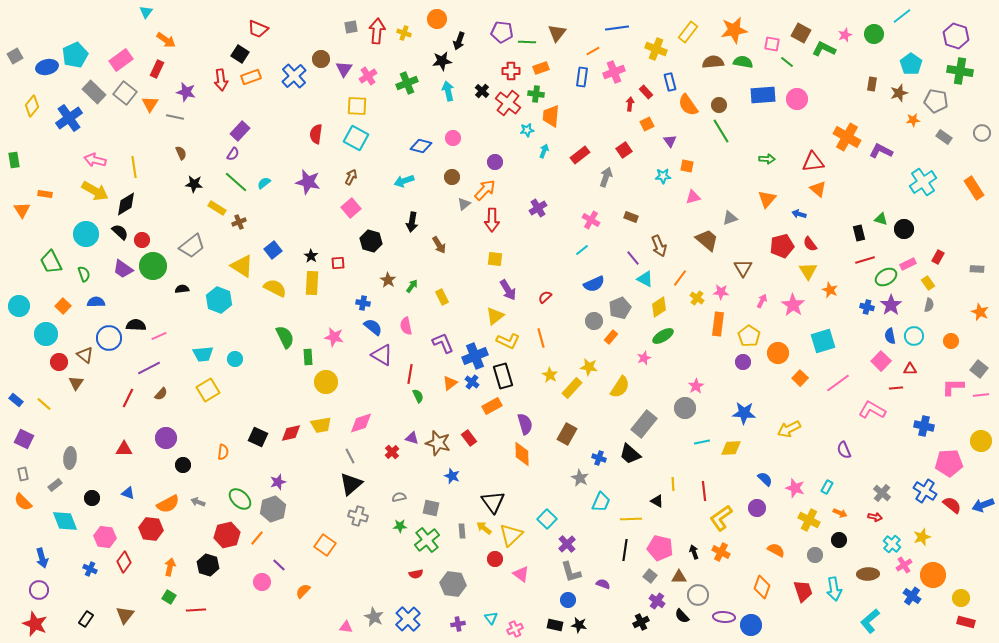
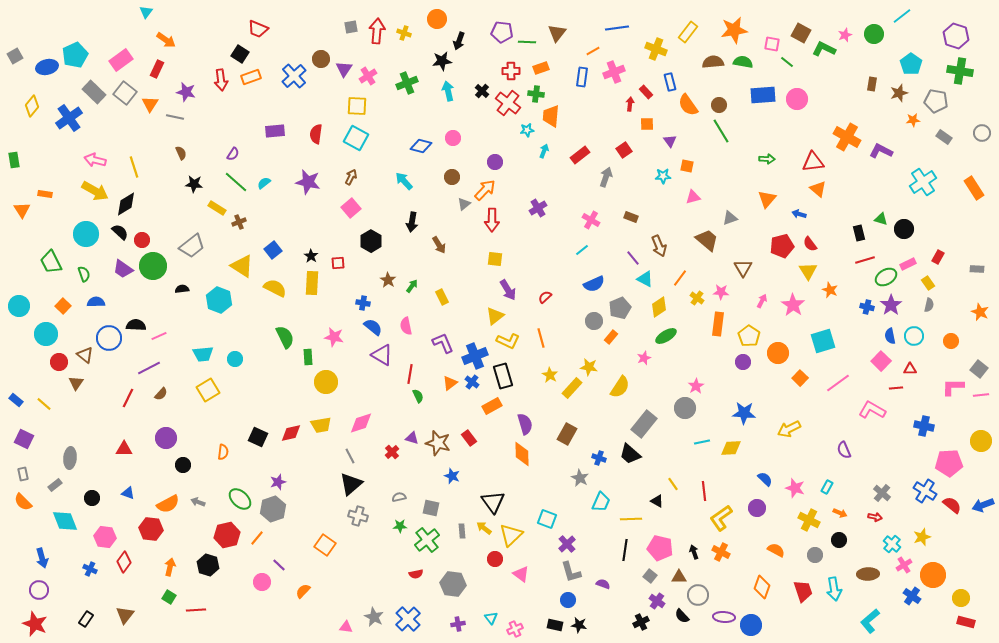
orange square at (647, 124): rotated 24 degrees clockwise
purple rectangle at (240, 131): moved 35 px right; rotated 42 degrees clockwise
yellow line at (134, 167): rotated 10 degrees counterclockwise
cyan arrow at (404, 181): rotated 66 degrees clockwise
black hexagon at (371, 241): rotated 15 degrees clockwise
green ellipse at (663, 336): moved 3 px right
yellow line at (673, 484): rotated 32 degrees counterclockwise
cyan square at (547, 519): rotated 24 degrees counterclockwise
